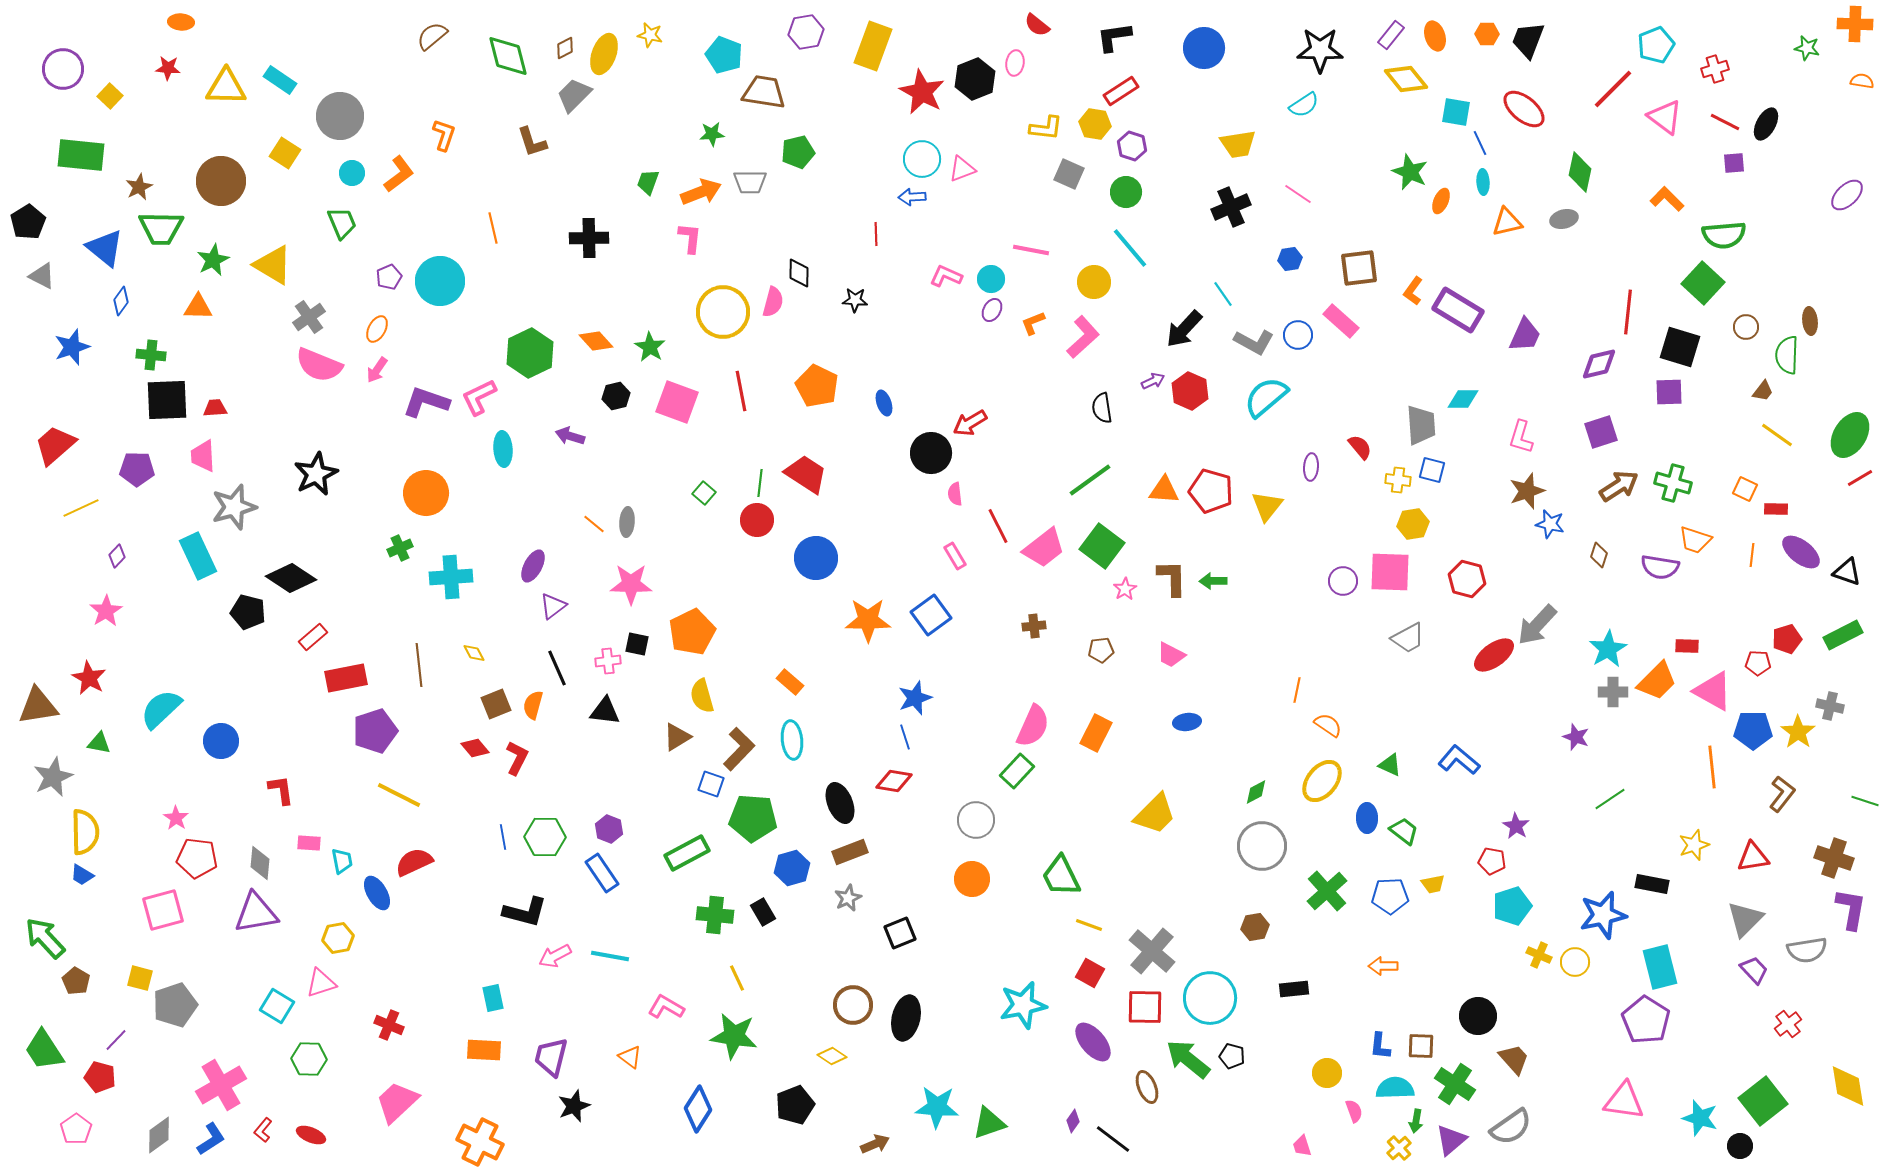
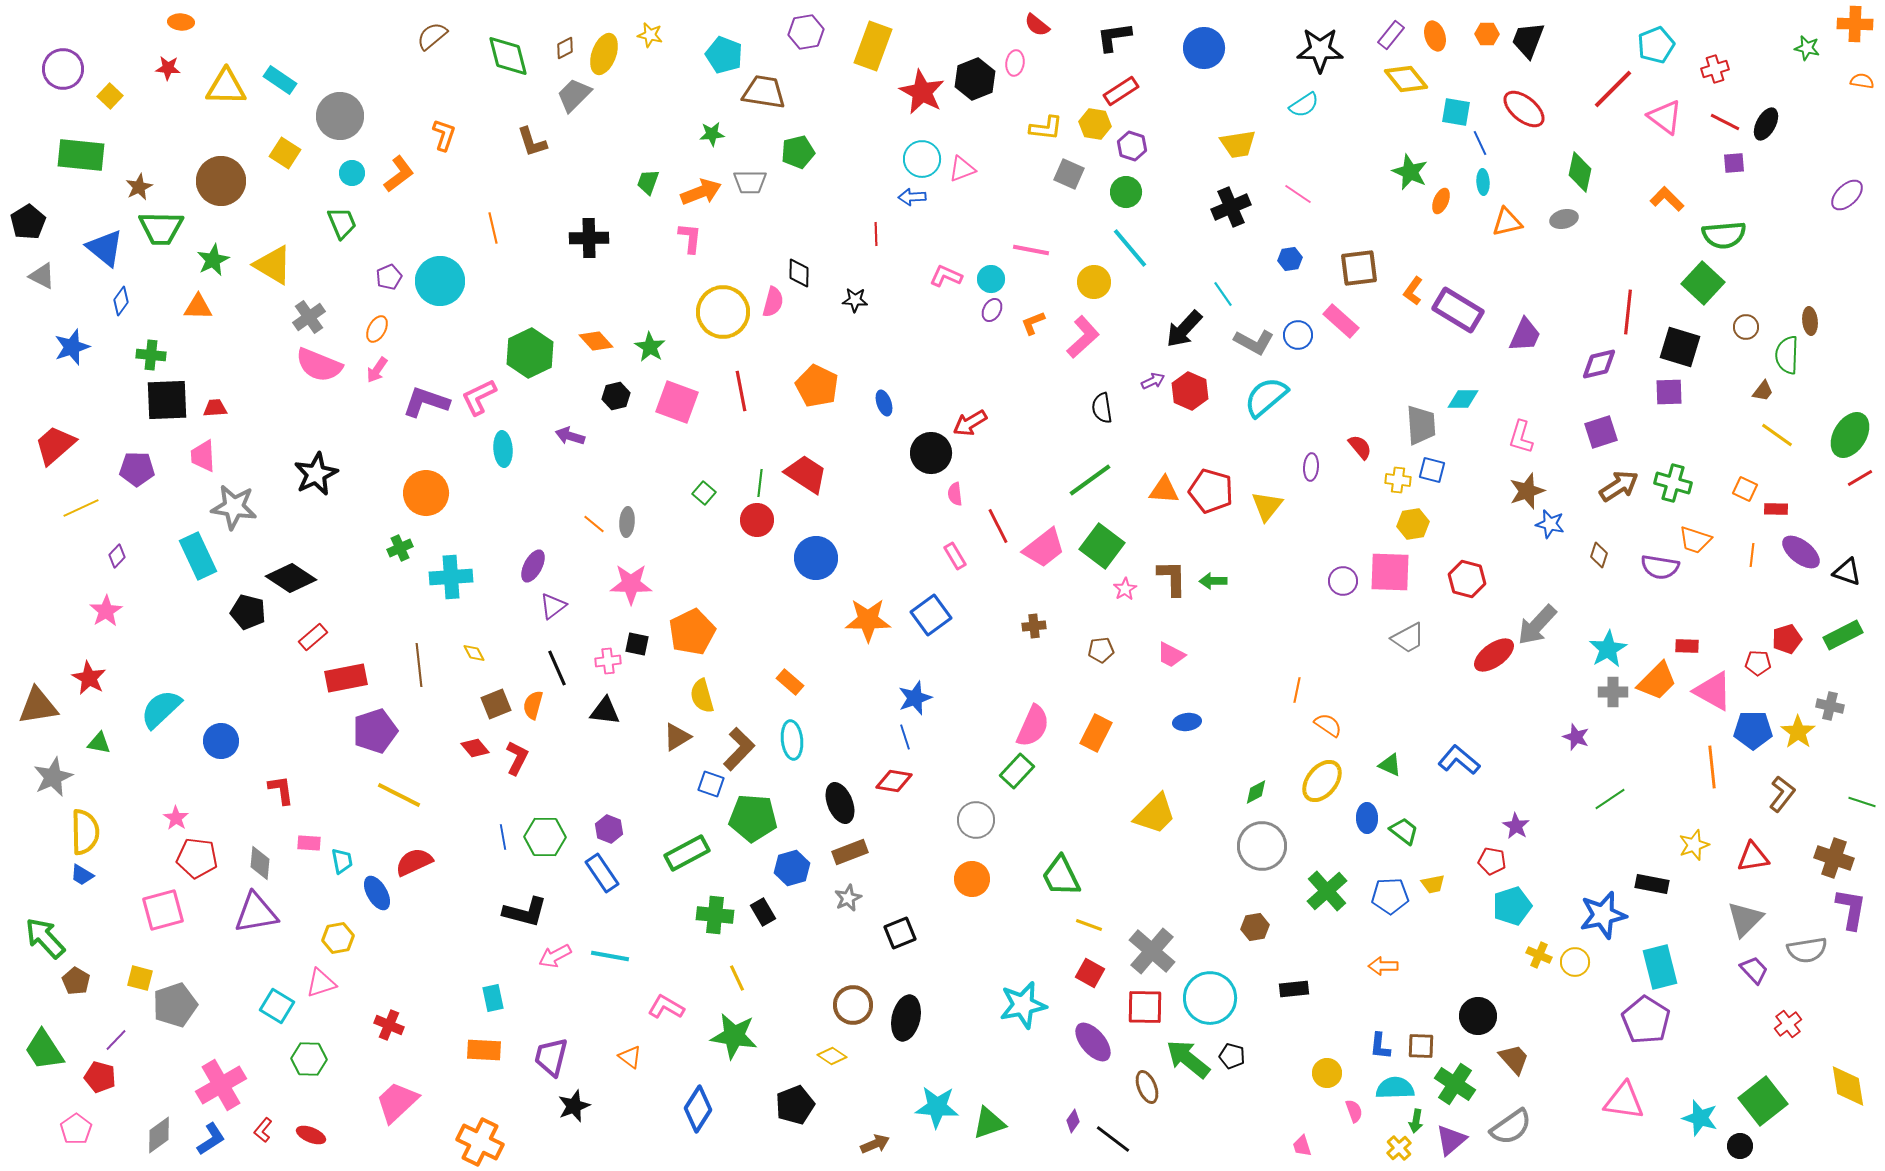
gray star at (234, 507): rotated 24 degrees clockwise
green line at (1865, 801): moved 3 px left, 1 px down
